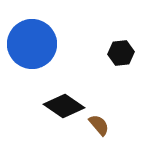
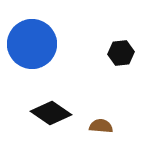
black diamond: moved 13 px left, 7 px down
brown semicircle: moved 2 px right, 1 px down; rotated 45 degrees counterclockwise
